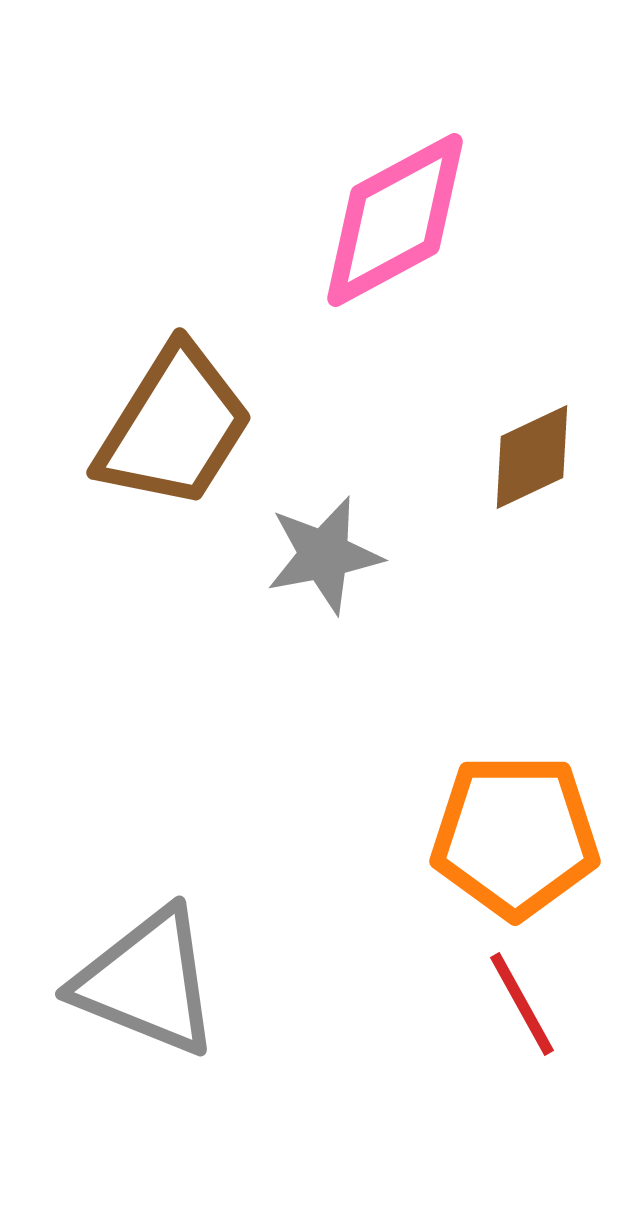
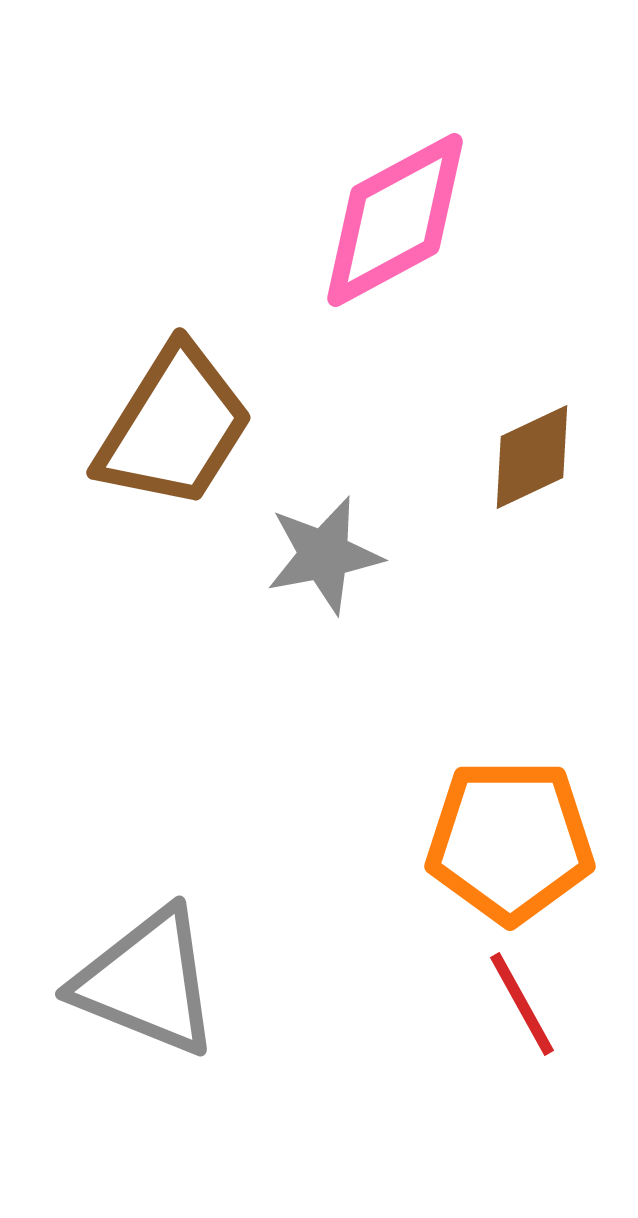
orange pentagon: moved 5 px left, 5 px down
